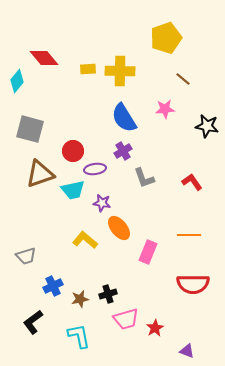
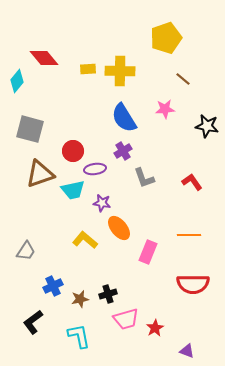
gray trapezoid: moved 5 px up; rotated 40 degrees counterclockwise
